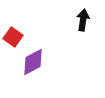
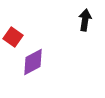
black arrow: moved 2 px right
